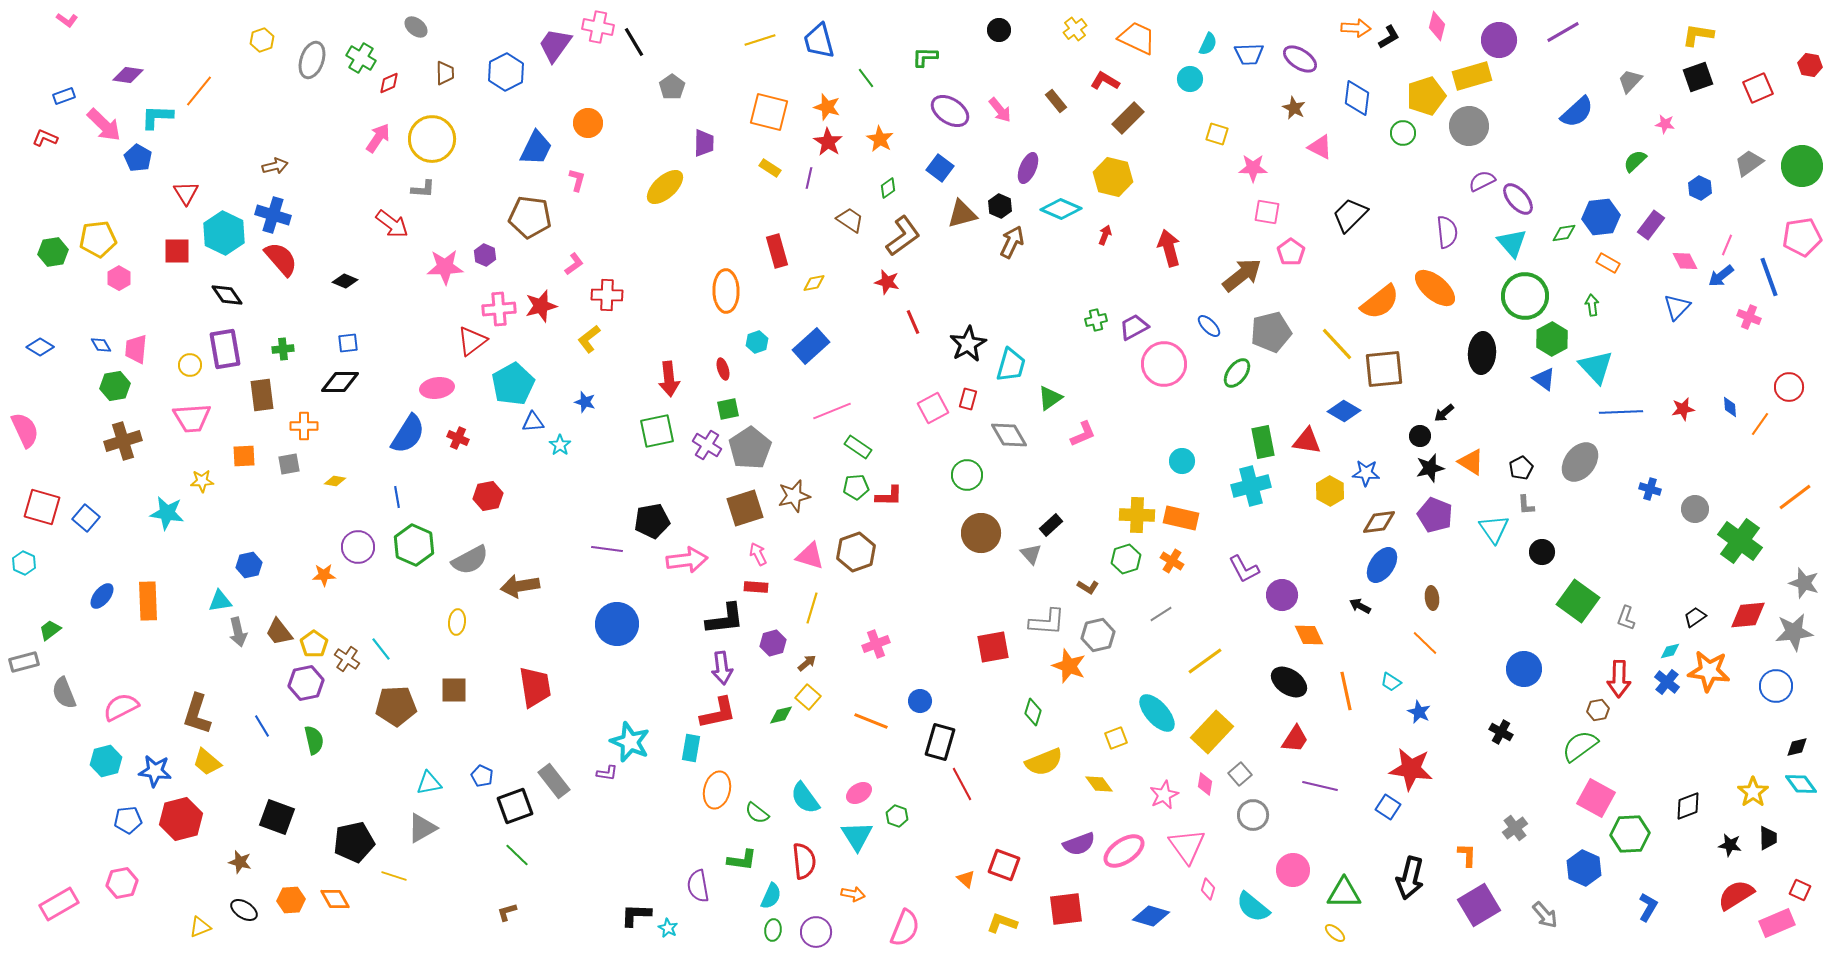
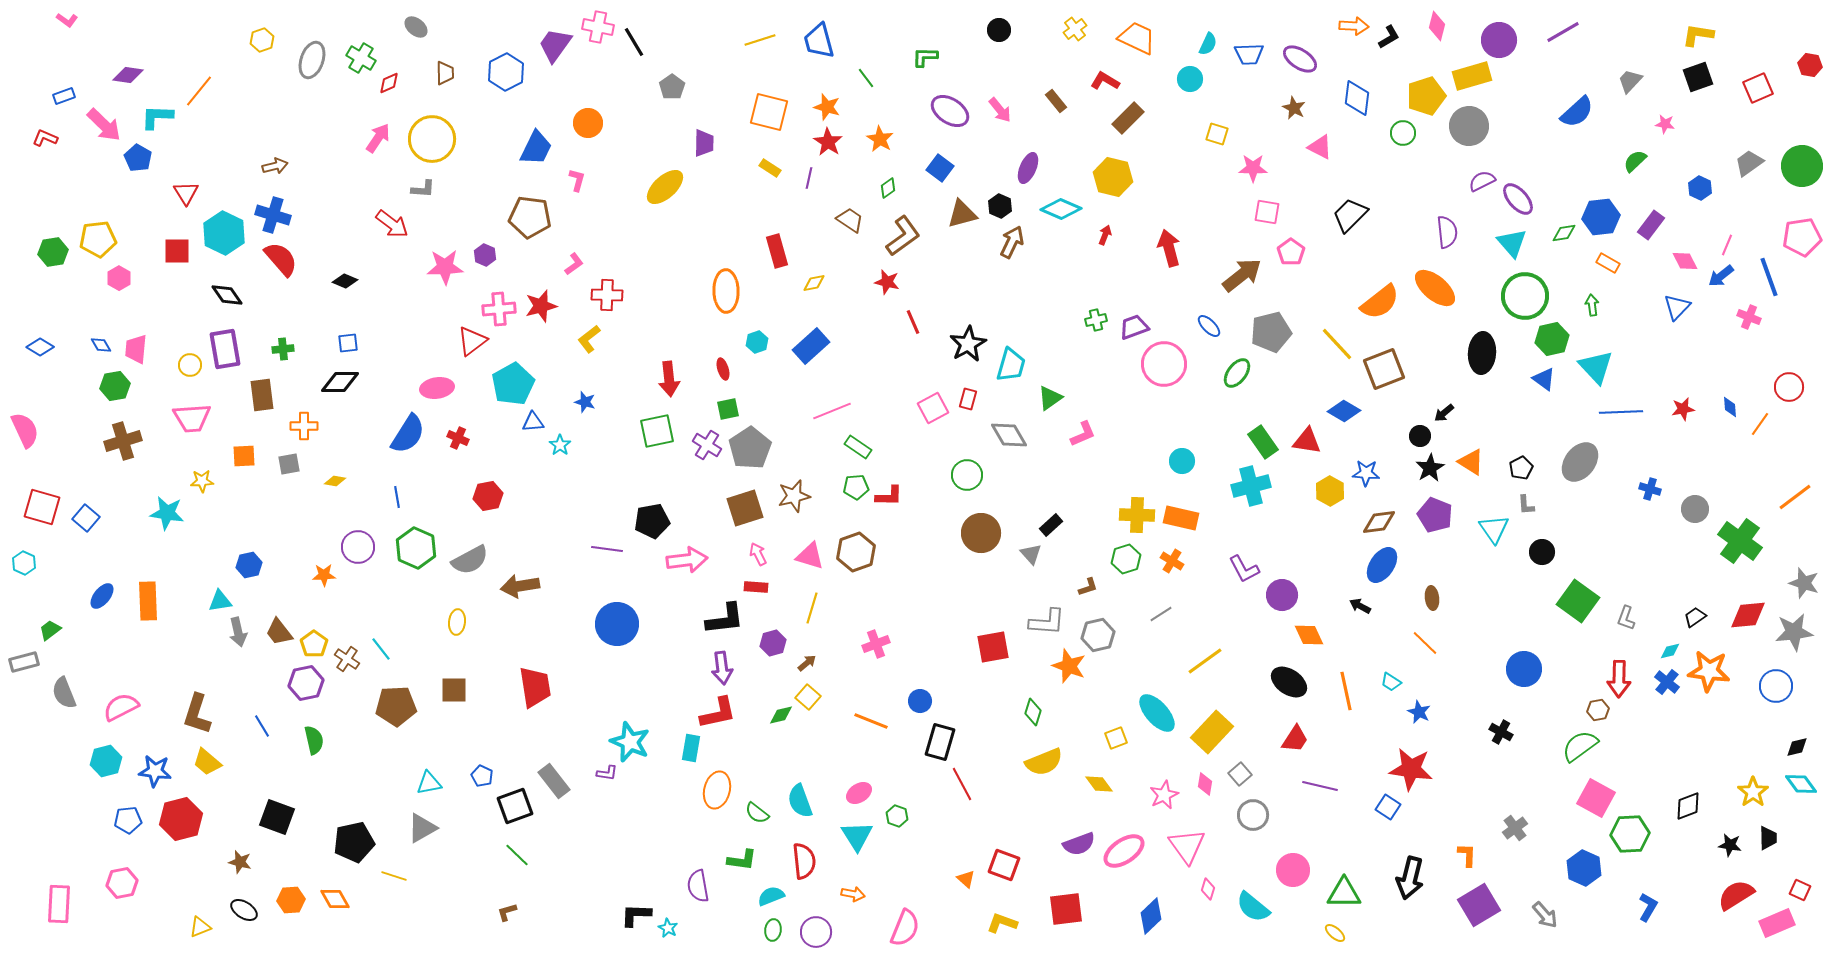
orange arrow at (1356, 28): moved 2 px left, 2 px up
purple trapezoid at (1134, 327): rotated 8 degrees clockwise
green hexagon at (1552, 339): rotated 16 degrees clockwise
brown square at (1384, 369): rotated 15 degrees counterclockwise
green rectangle at (1263, 442): rotated 24 degrees counterclockwise
black star at (1430, 468): rotated 16 degrees counterclockwise
green hexagon at (414, 545): moved 2 px right, 3 px down
brown L-shape at (1088, 587): rotated 50 degrees counterclockwise
cyan semicircle at (805, 798): moved 5 px left, 3 px down; rotated 16 degrees clockwise
cyan semicircle at (771, 896): rotated 136 degrees counterclockwise
pink rectangle at (59, 904): rotated 57 degrees counterclockwise
blue diamond at (1151, 916): rotated 60 degrees counterclockwise
